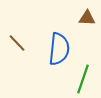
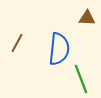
brown line: rotated 72 degrees clockwise
green line: moved 2 px left; rotated 40 degrees counterclockwise
